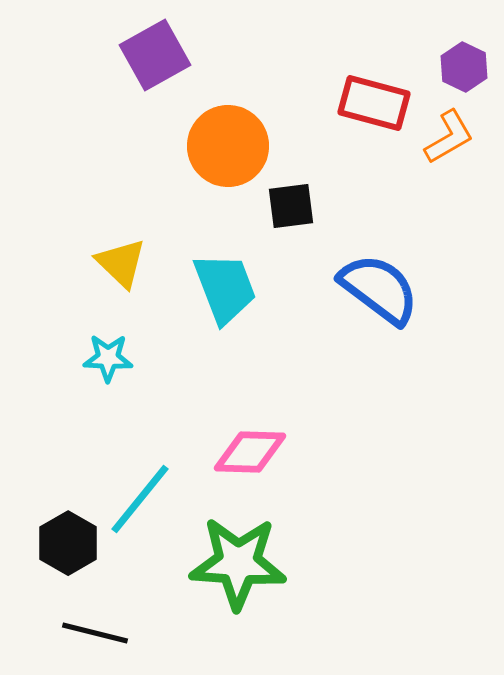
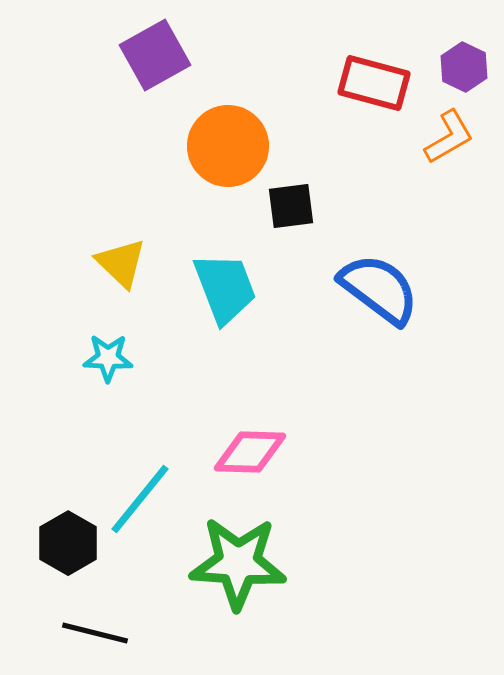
red rectangle: moved 20 px up
